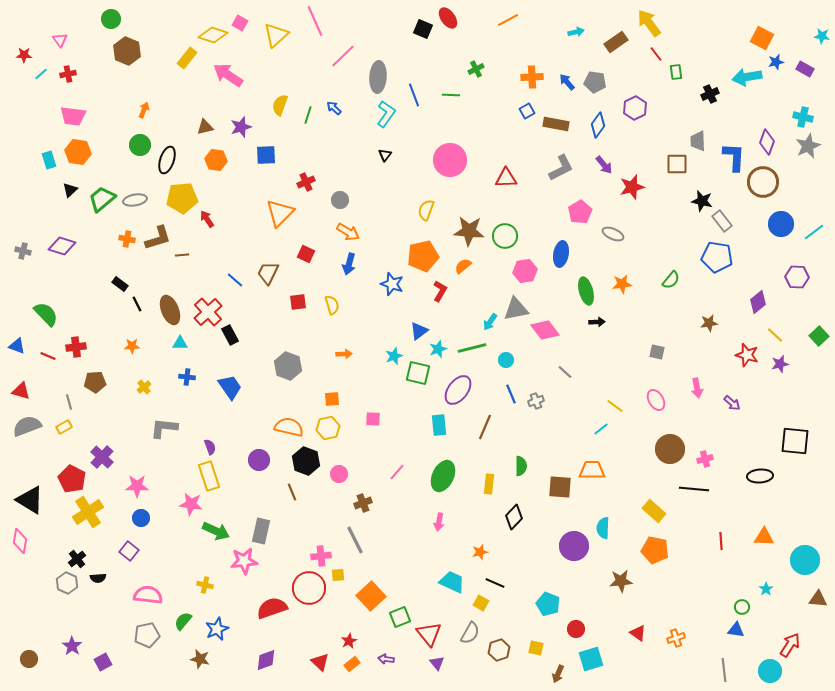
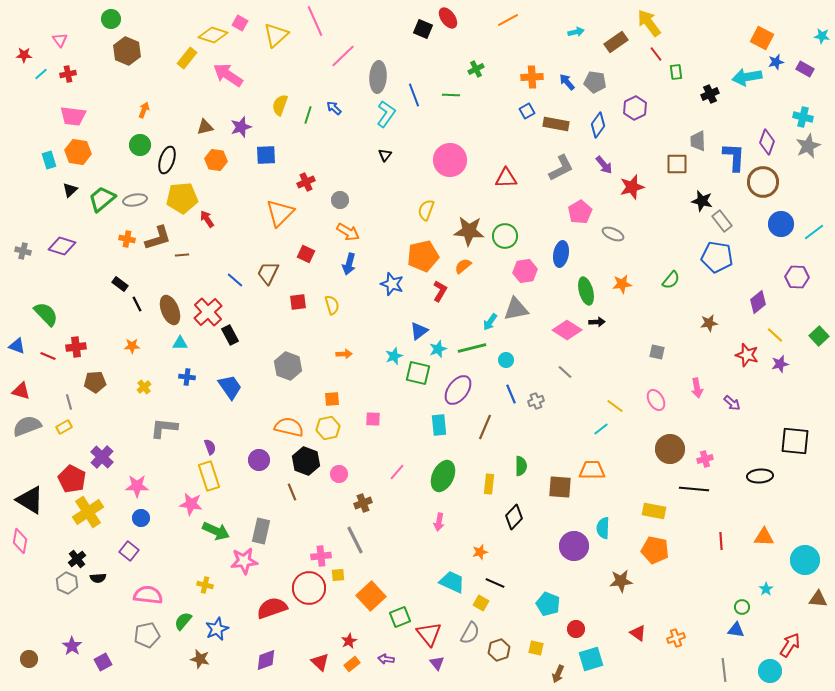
pink diamond at (545, 330): moved 22 px right; rotated 20 degrees counterclockwise
yellow rectangle at (654, 511): rotated 30 degrees counterclockwise
